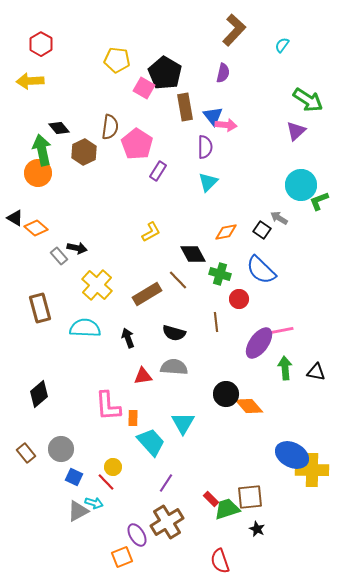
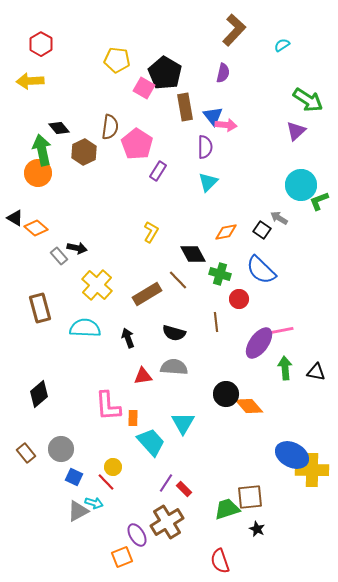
cyan semicircle at (282, 45): rotated 21 degrees clockwise
yellow L-shape at (151, 232): rotated 30 degrees counterclockwise
red rectangle at (211, 499): moved 27 px left, 10 px up
